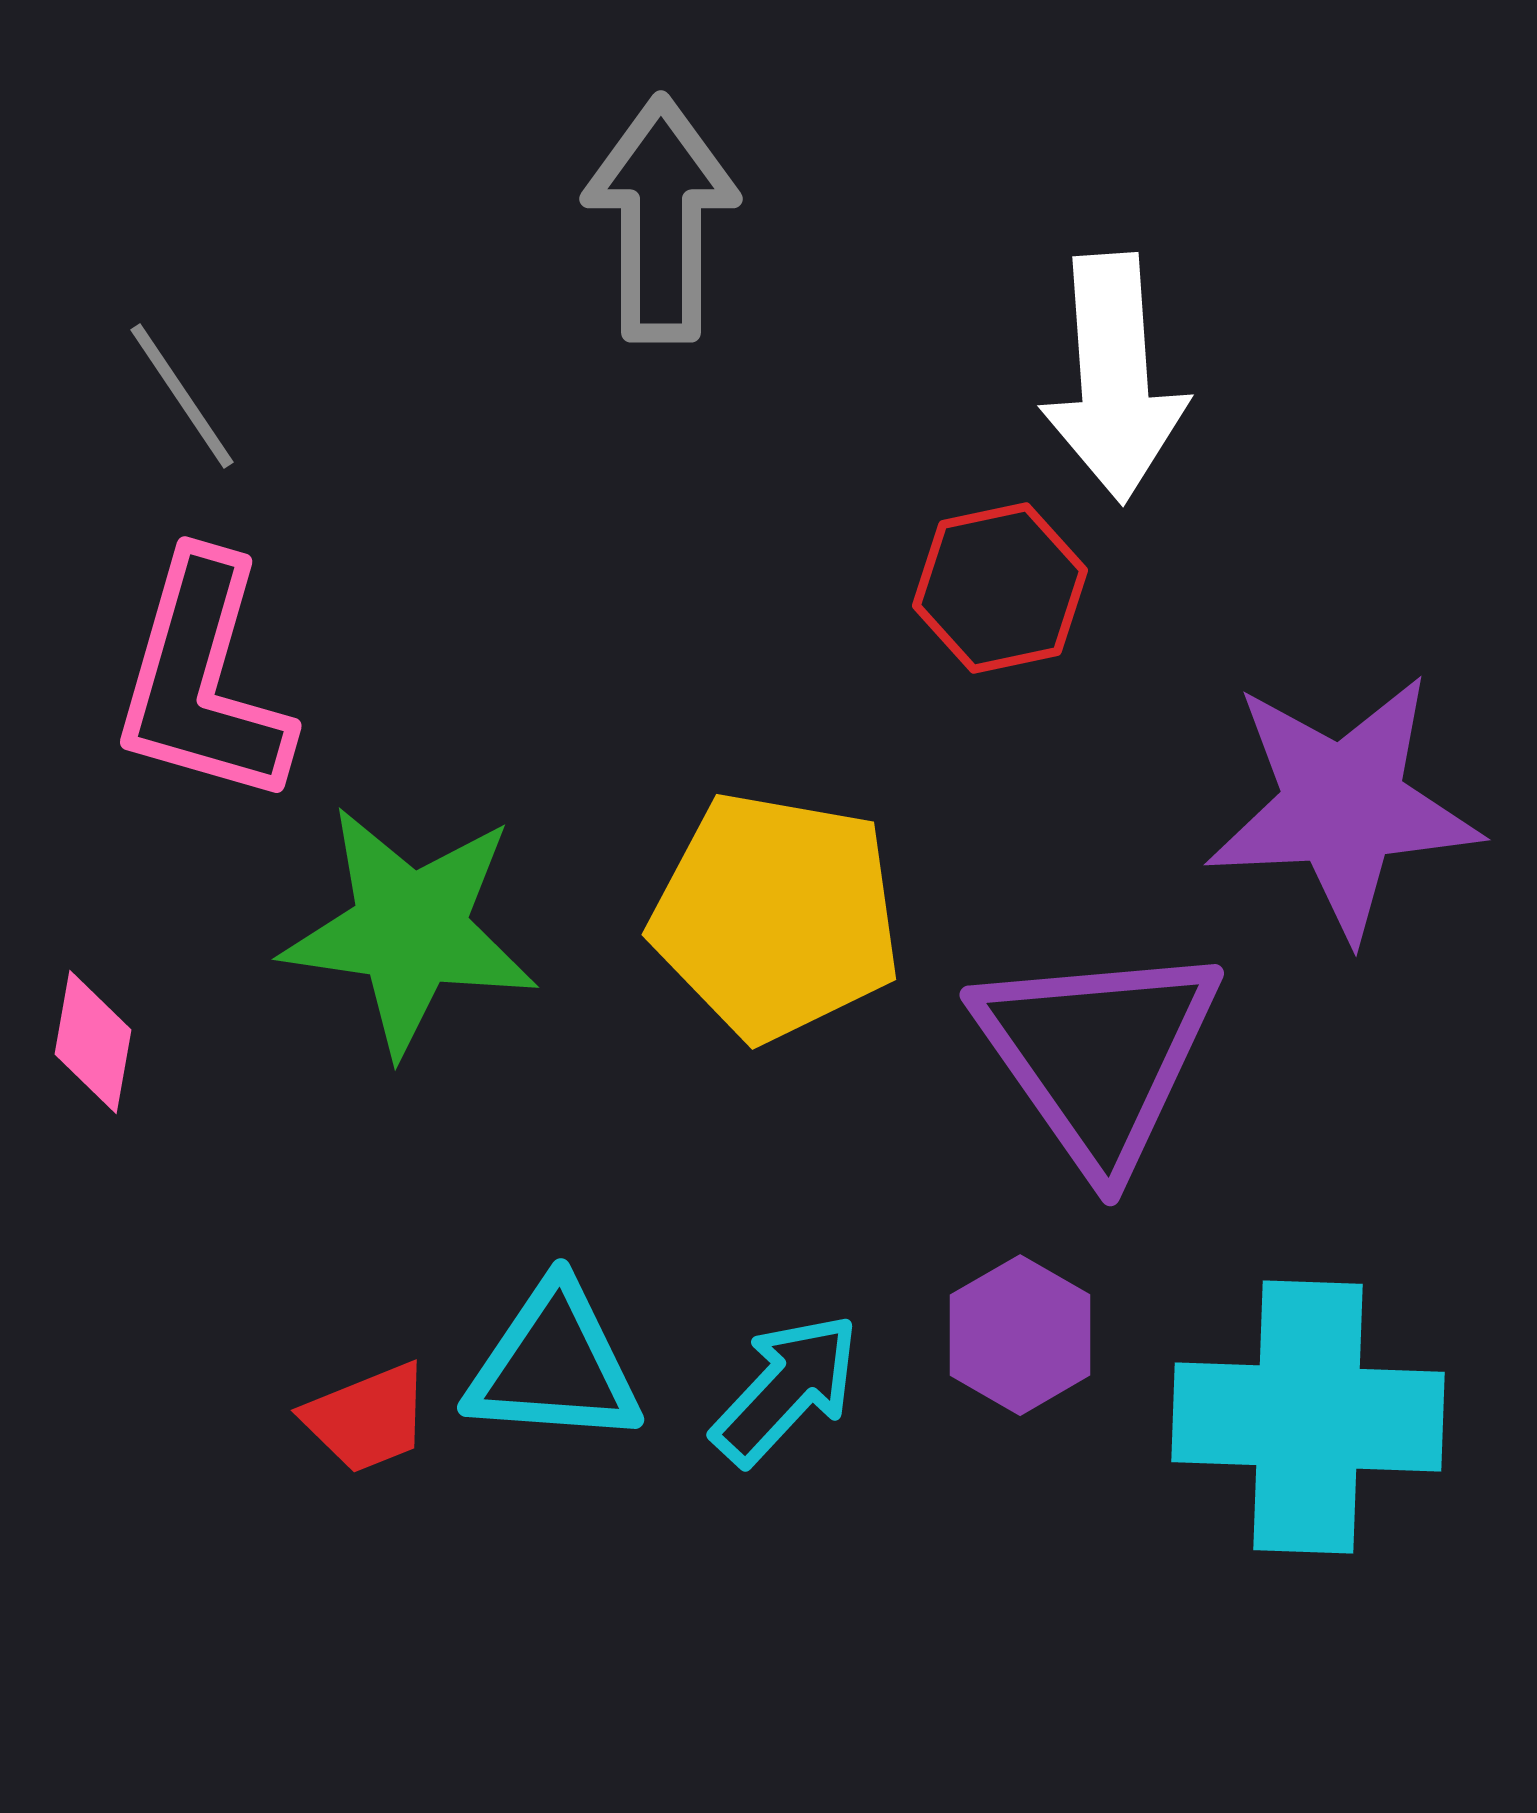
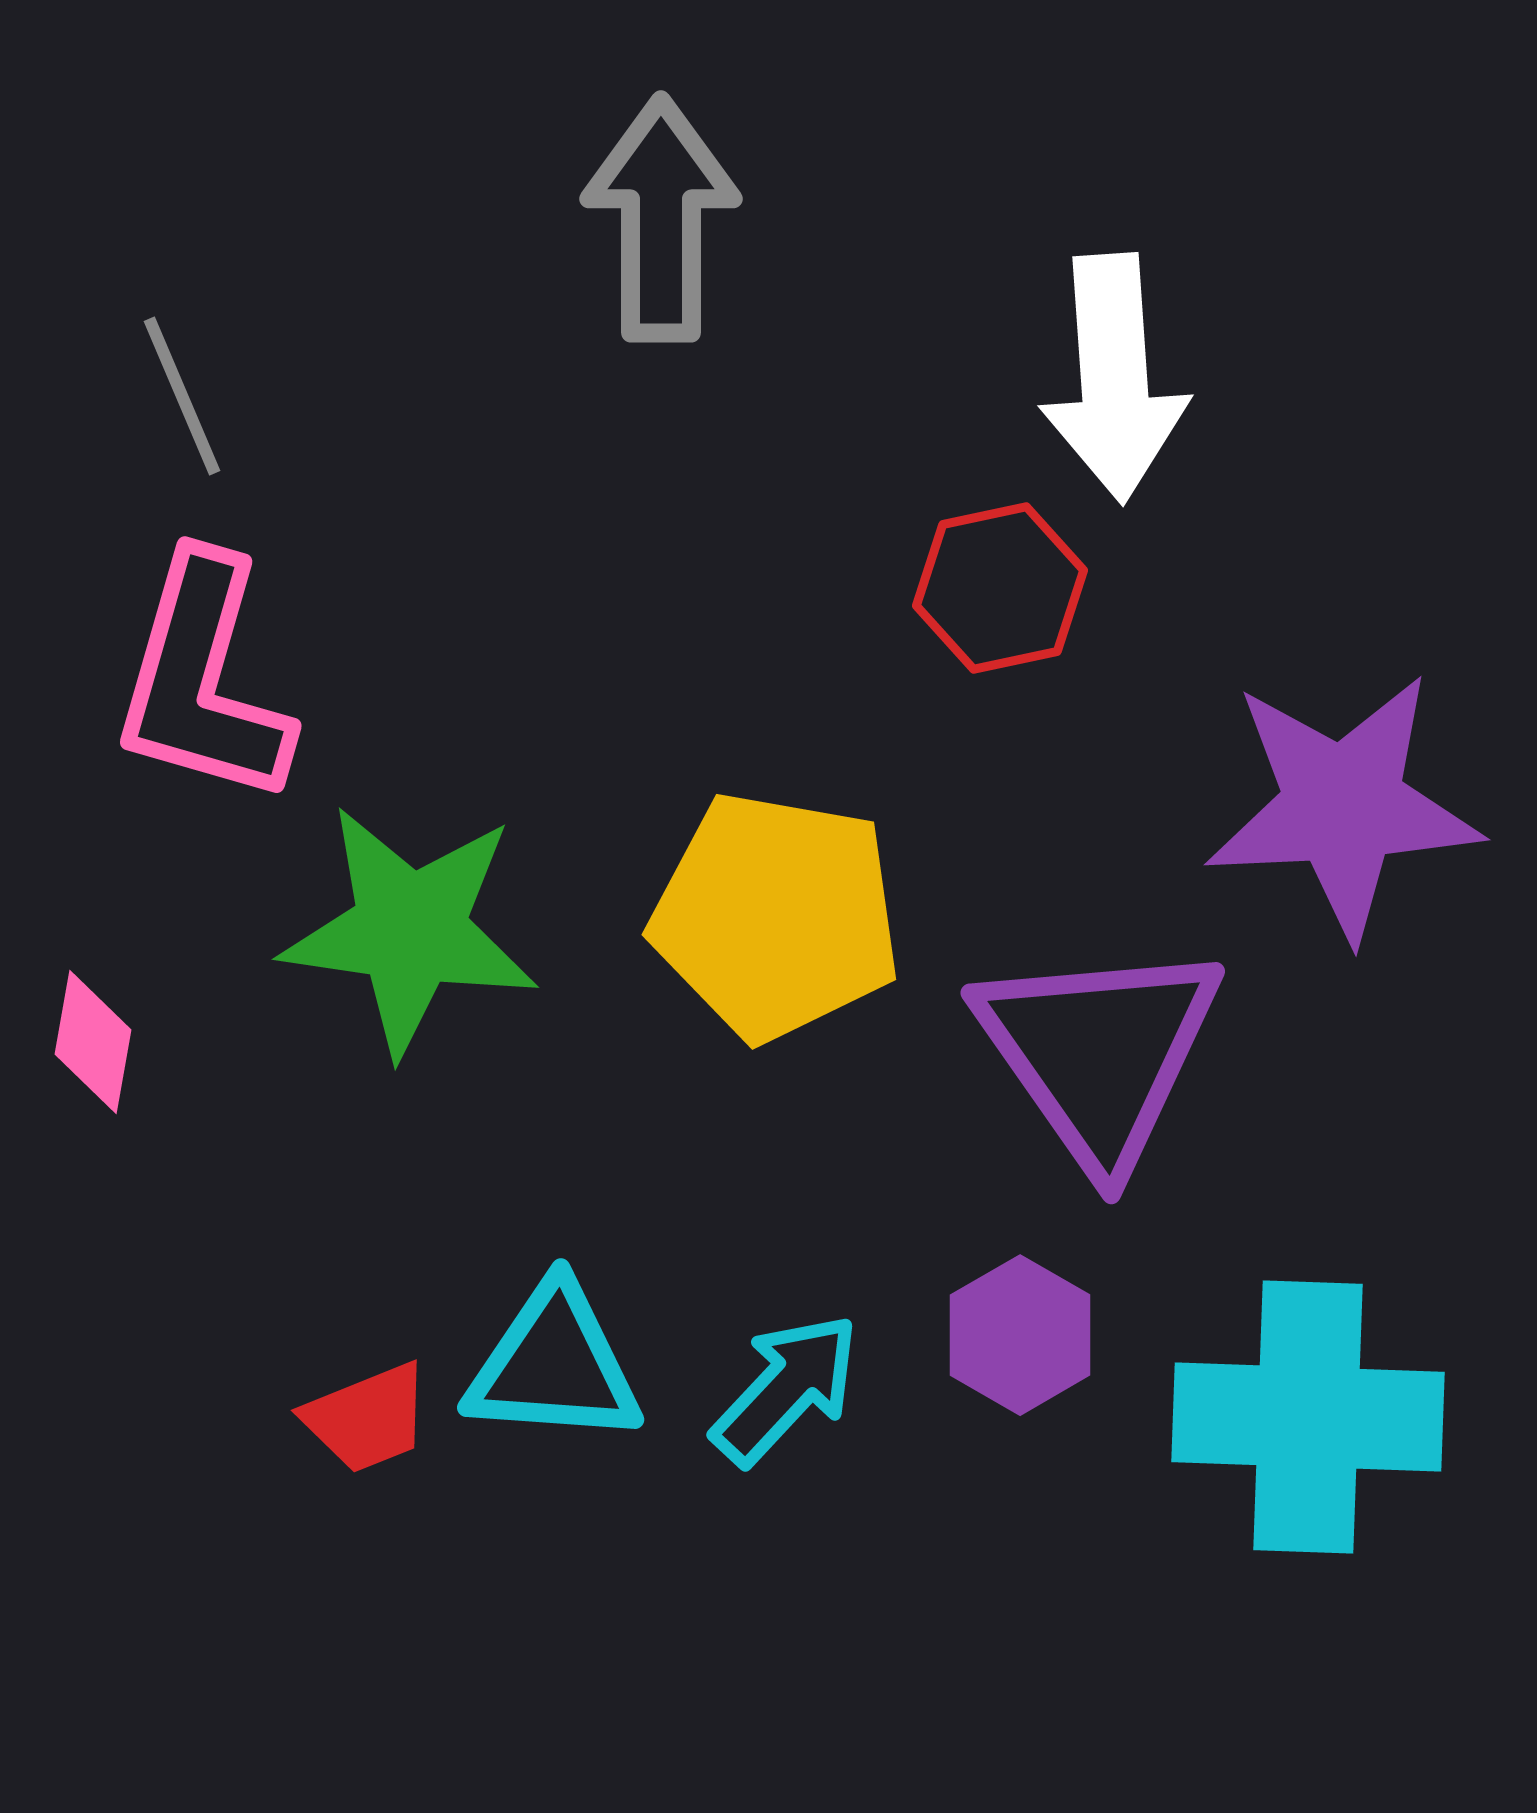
gray line: rotated 11 degrees clockwise
purple triangle: moved 1 px right, 2 px up
